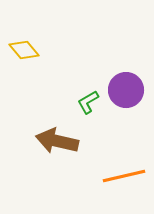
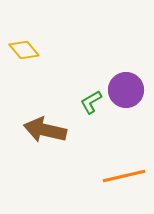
green L-shape: moved 3 px right
brown arrow: moved 12 px left, 11 px up
